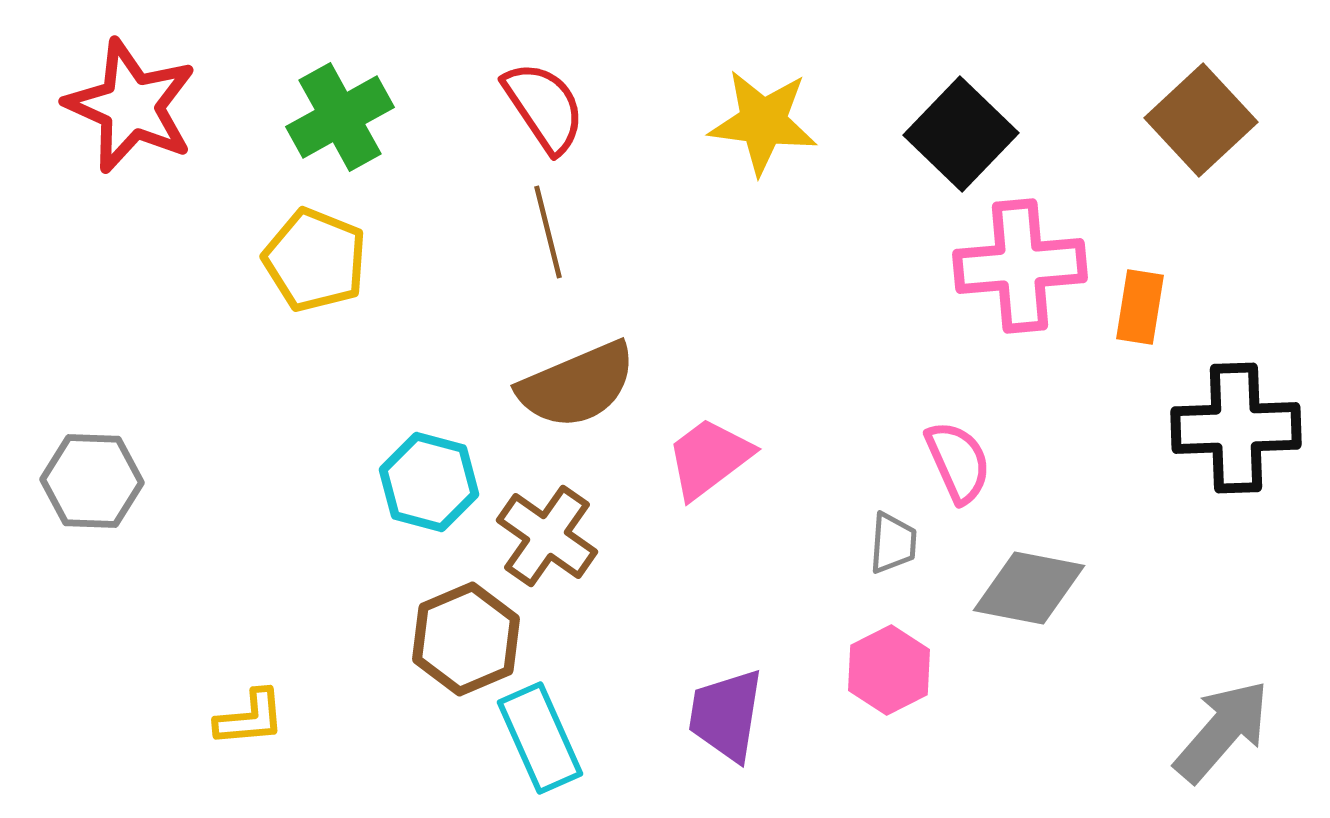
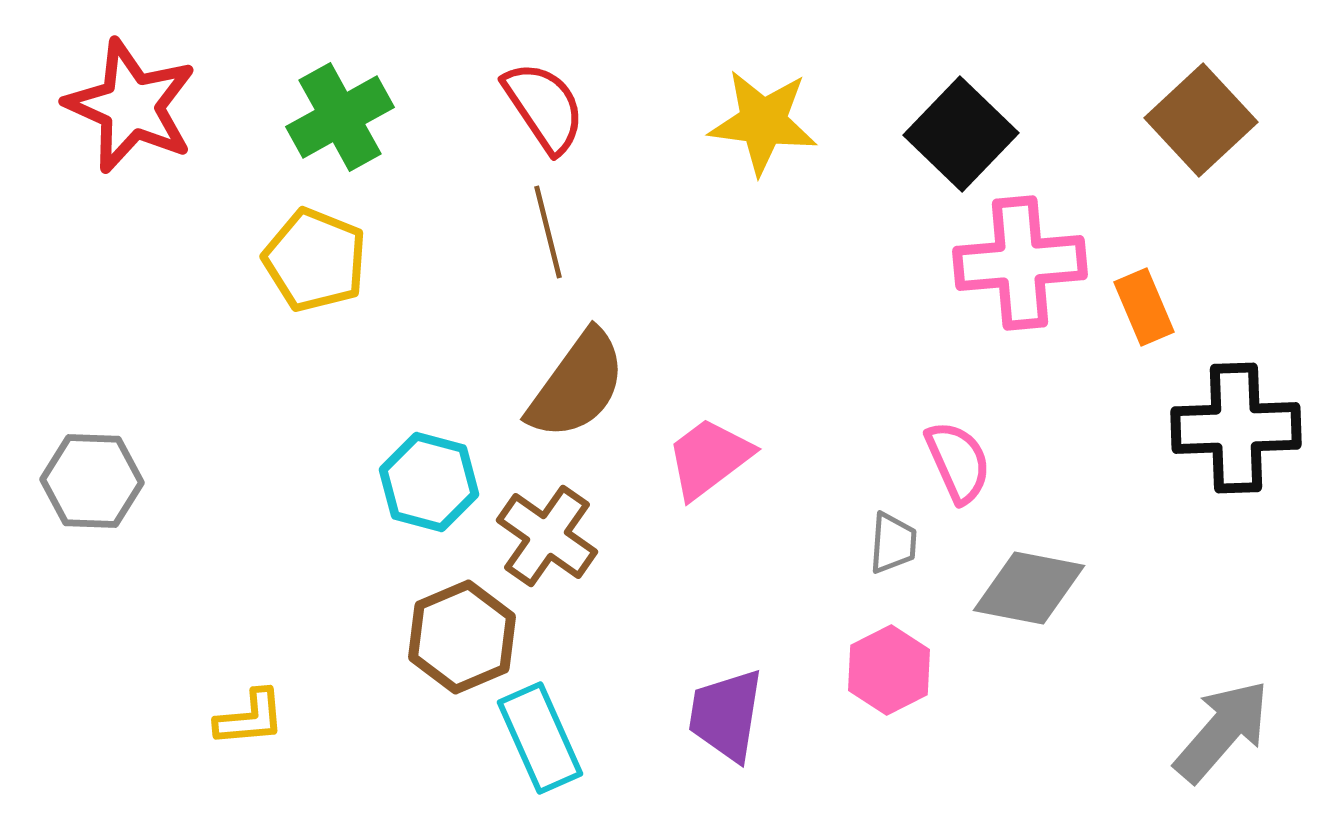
pink cross: moved 3 px up
orange rectangle: moved 4 px right; rotated 32 degrees counterclockwise
brown semicircle: rotated 31 degrees counterclockwise
brown hexagon: moved 4 px left, 2 px up
